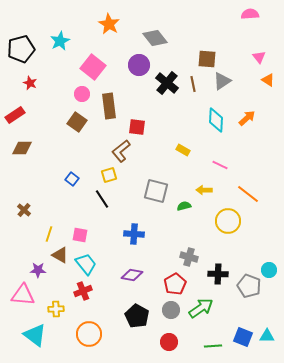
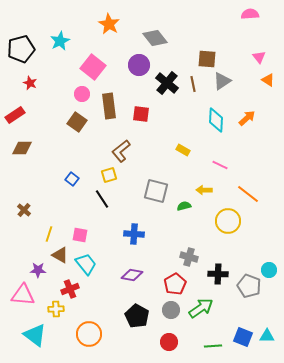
red square at (137, 127): moved 4 px right, 13 px up
red cross at (83, 291): moved 13 px left, 2 px up
